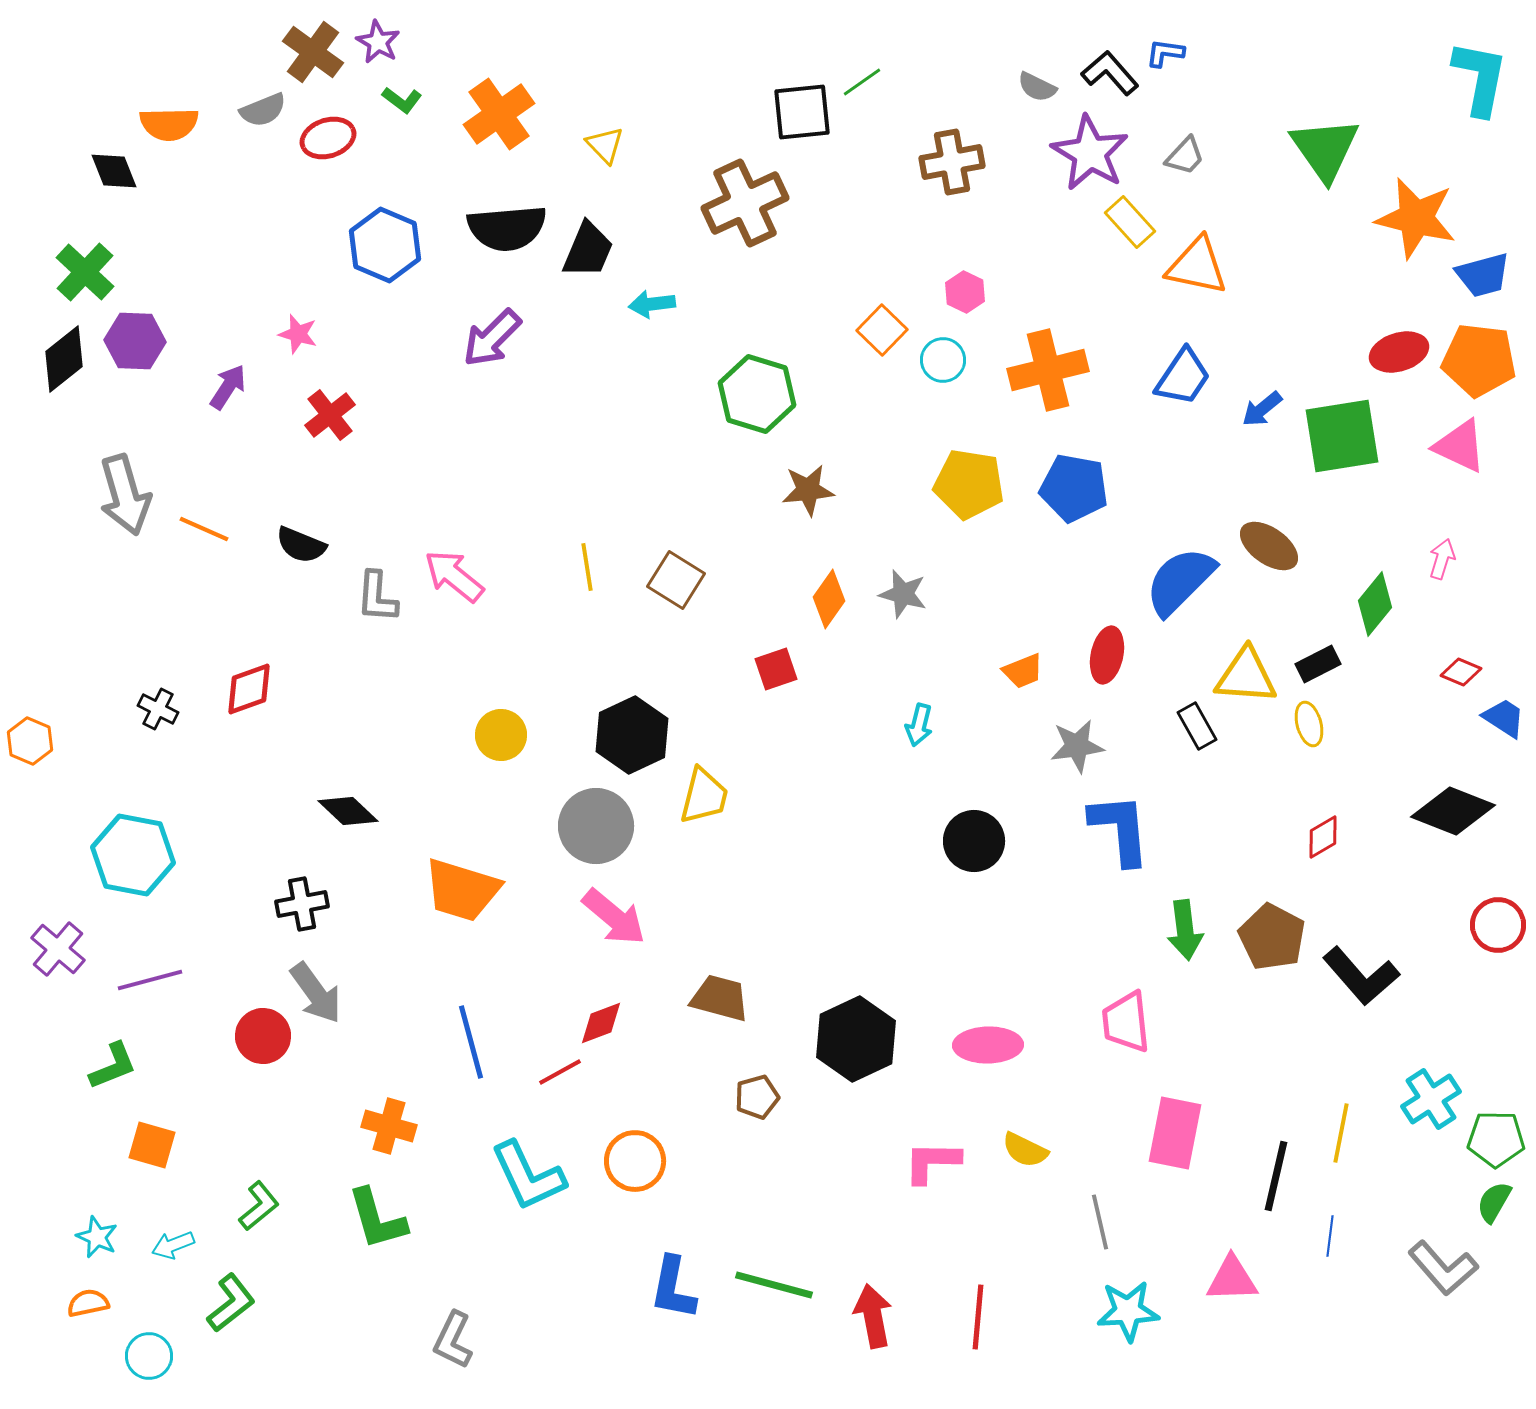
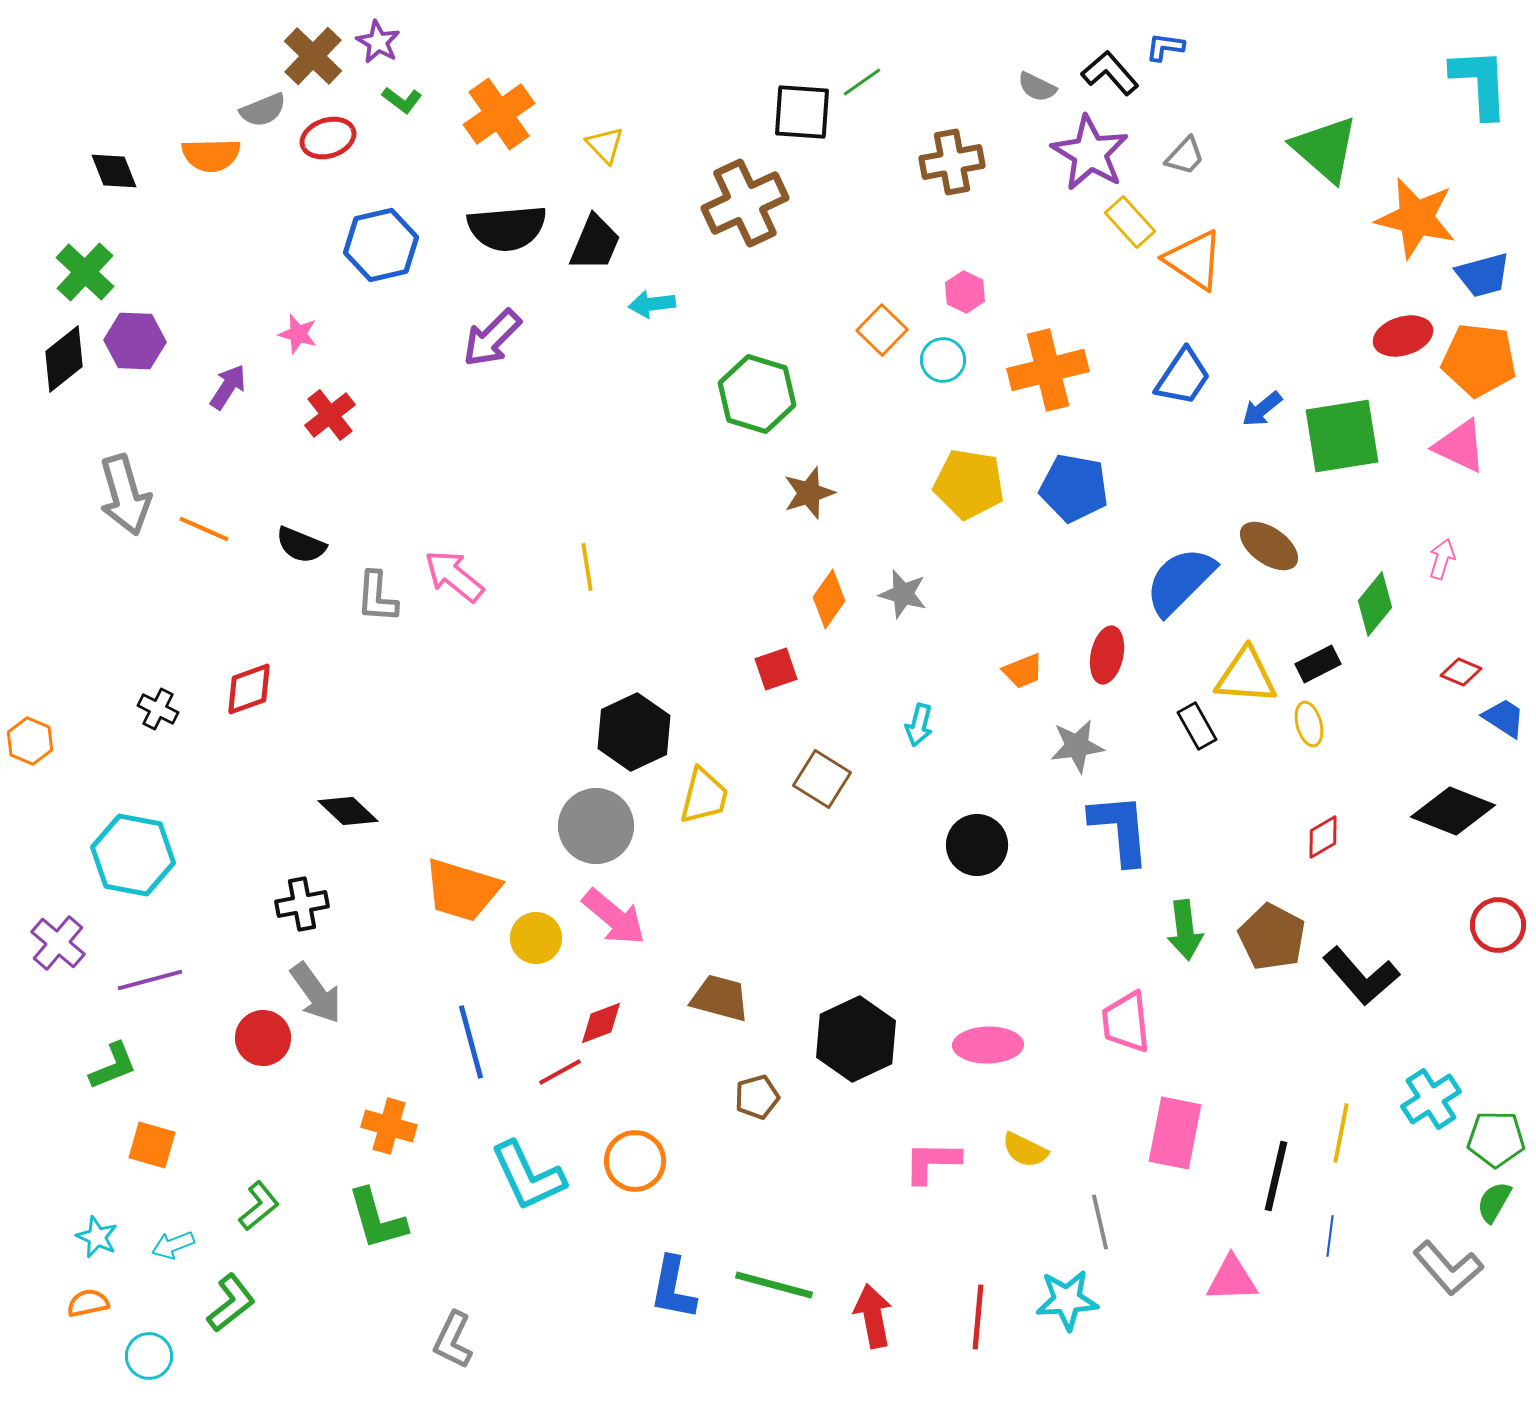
brown cross at (313, 52): moved 4 px down; rotated 8 degrees clockwise
blue L-shape at (1165, 53): moved 6 px up
cyan L-shape at (1480, 78): moved 5 px down; rotated 14 degrees counterclockwise
black square at (802, 112): rotated 10 degrees clockwise
orange semicircle at (169, 124): moved 42 px right, 31 px down
green triangle at (1325, 149): rotated 14 degrees counterclockwise
blue hexagon at (385, 245): moved 4 px left; rotated 24 degrees clockwise
black trapezoid at (588, 250): moved 7 px right, 7 px up
orange triangle at (1197, 266): moved 3 px left, 6 px up; rotated 22 degrees clockwise
red ellipse at (1399, 352): moved 4 px right, 16 px up
brown star at (808, 490): moved 1 px right, 3 px down; rotated 12 degrees counterclockwise
brown square at (676, 580): moved 146 px right, 199 px down
yellow circle at (501, 735): moved 35 px right, 203 px down
black hexagon at (632, 735): moved 2 px right, 3 px up
black circle at (974, 841): moved 3 px right, 4 px down
purple cross at (58, 949): moved 6 px up
red circle at (263, 1036): moved 2 px down
gray L-shape at (1443, 1268): moved 5 px right
cyan star at (1128, 1311): moved 61 px left, 11 px up
